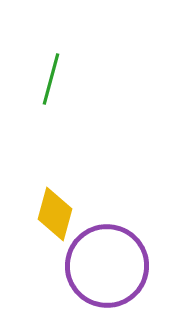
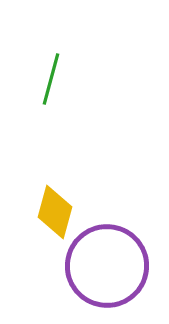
yellow diamond: moved 2 px up
